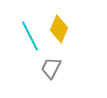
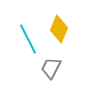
cyan line: moved 2 px left, 3 px down
